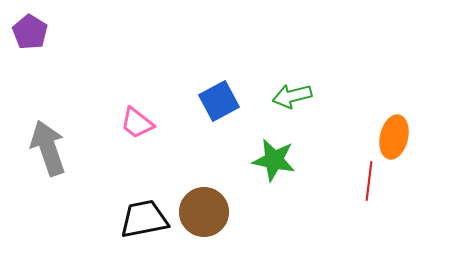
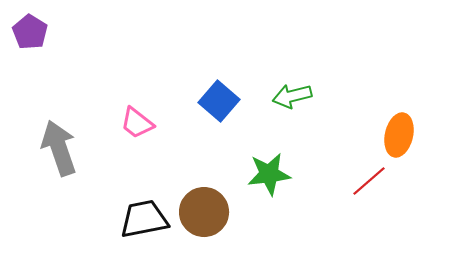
blue square: rotated 21 degrees counterclockwise
orange ellipse: moved 5 px right, 2 px up
gray arrow: moved 11 px right
green star: moved 5 px left, 14 px down; rotated 18 degrees counterclockwise
red line: rotated 42 degrees clockwise
